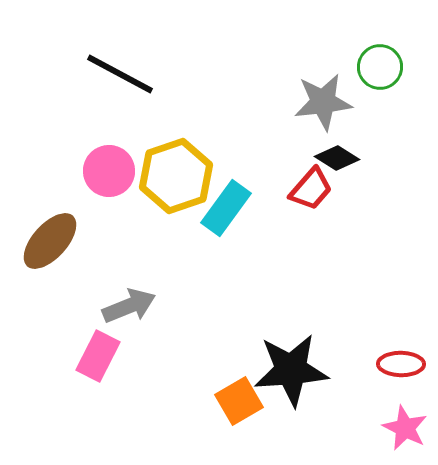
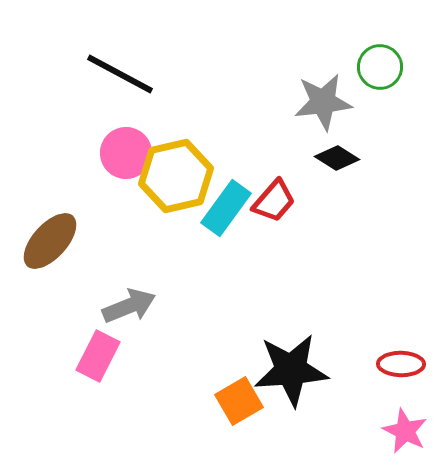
pink circle: moved 17 px right, 18 px up
yellow hexagon: rotated 6 degrees clockwise
red trapezoid: moved 37 px left, 12 px down
pink star: moved 3 px down
